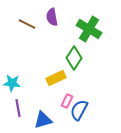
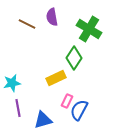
cyan star: rotated 18 degrees counterclockwise
